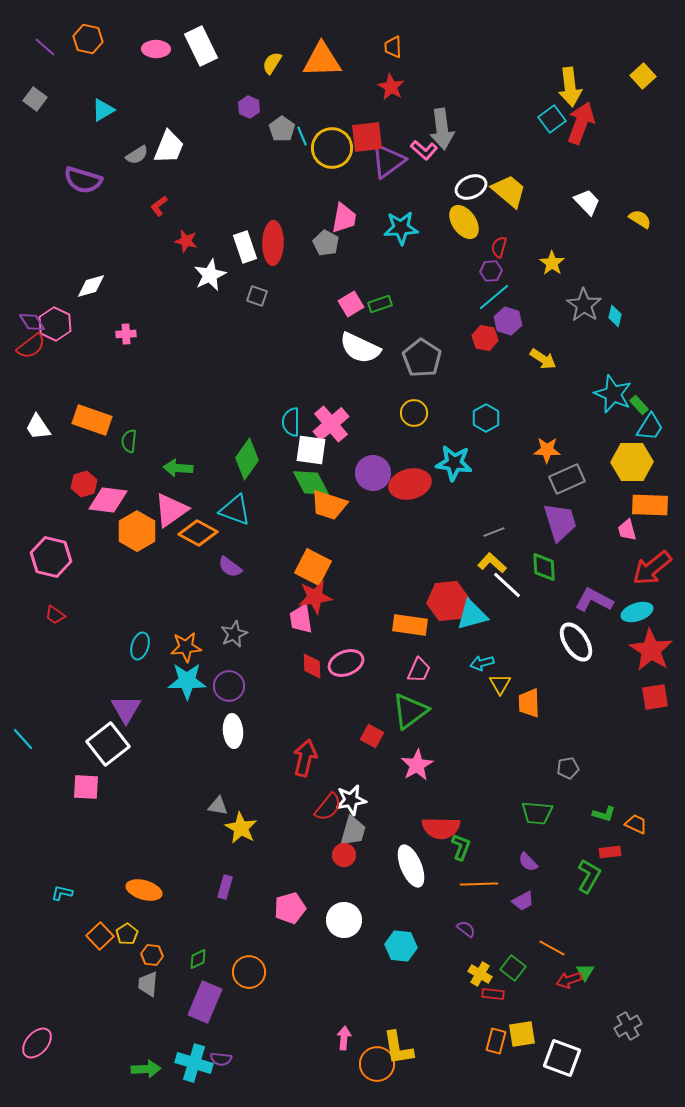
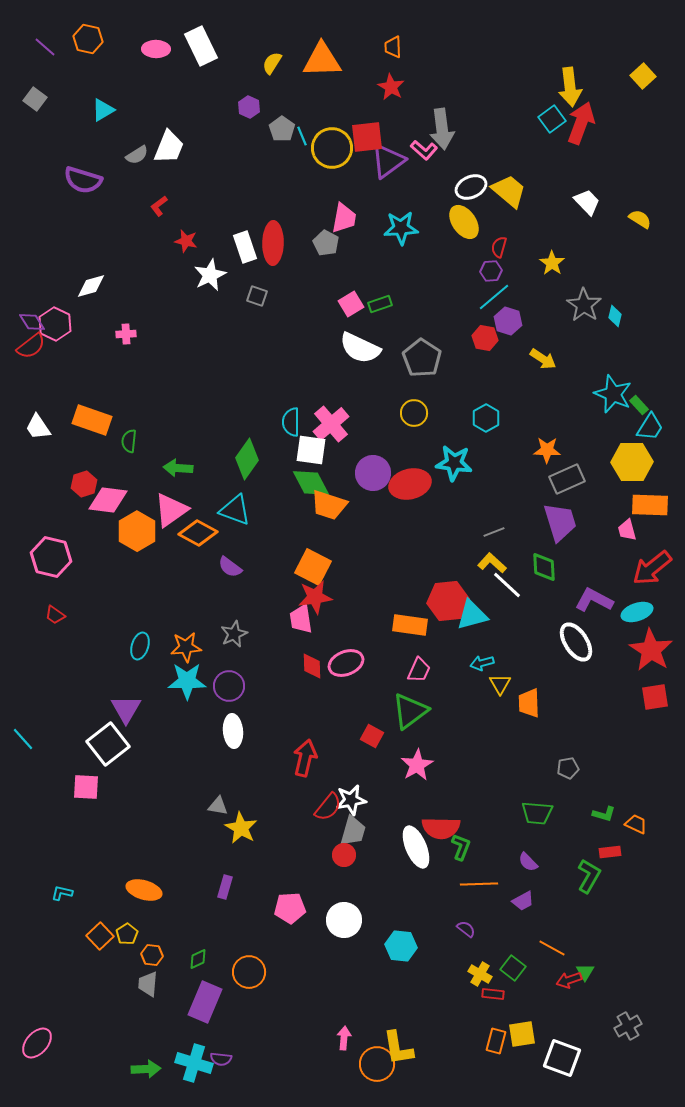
white ellipse at (411, 866): moved 5 px right, 19 px up
pink pentagon at (290, 908): rotated 12 degrees clockwise
